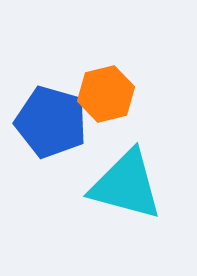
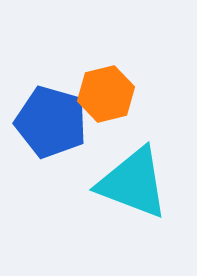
cyan triangle: moved 7 px right, 2 px up; rotated 6 degrees clockwise
